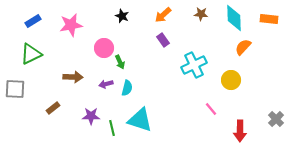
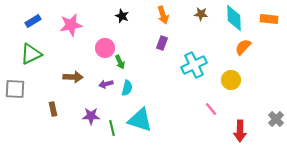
orange arrow: rotated 66 degrees counterclockwise
purple rectangle: moved 1 px left, 3 px down; rotated 56 degrees clockwise
pink circle: moved 1 px right
brown rectangle: moved 1 px down; rotated 64 degrees counterclockwise
